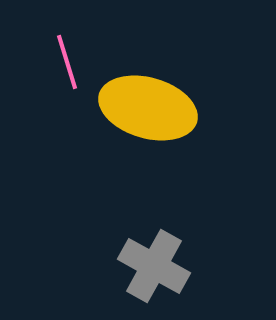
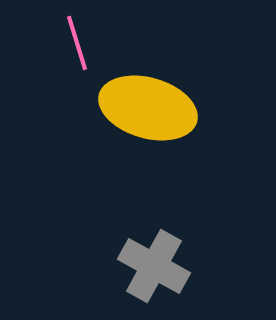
pink line: moved 10 px right, 19 px up
